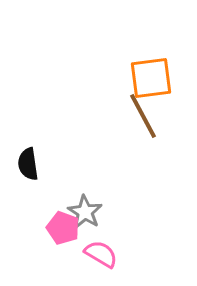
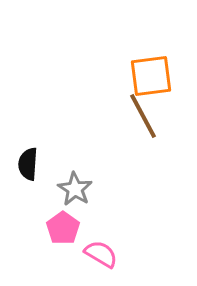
orange square: moved 2 px up
black semicircle: rotated 12 degrees clockwise
gray star: moved 10 px left, 23 px up
pink pentagon: rotated 16 degrees clockwise
